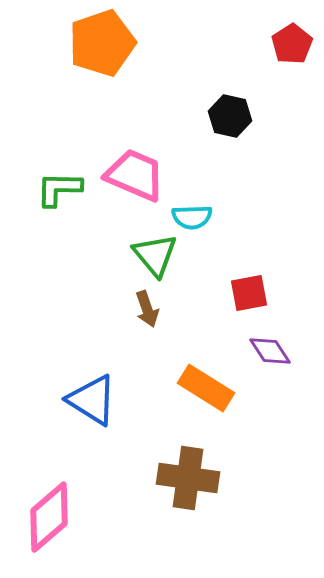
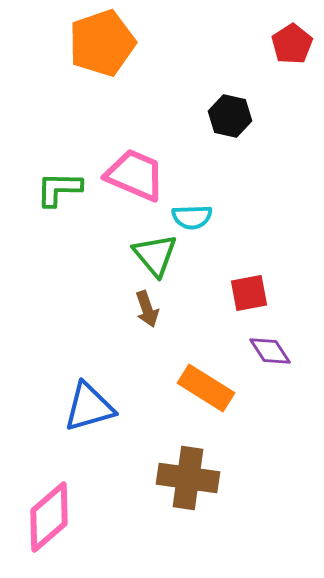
blue triangle: moved 3 px left, 7 px down; rotated 48 degrees counterclockwise
